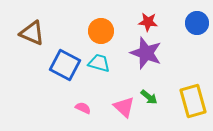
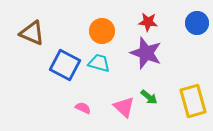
orange circle: moved 1 px right
